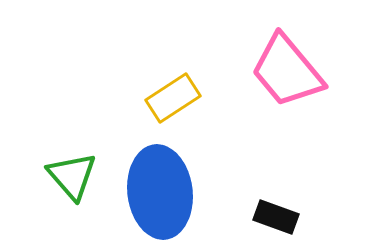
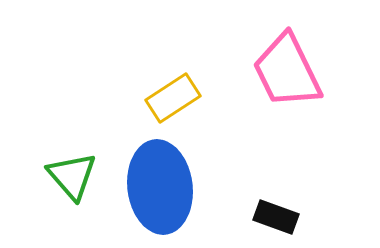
pink trapezoid: rotated 14 degrees clockwise
blue ellipse: moved 5 px up
